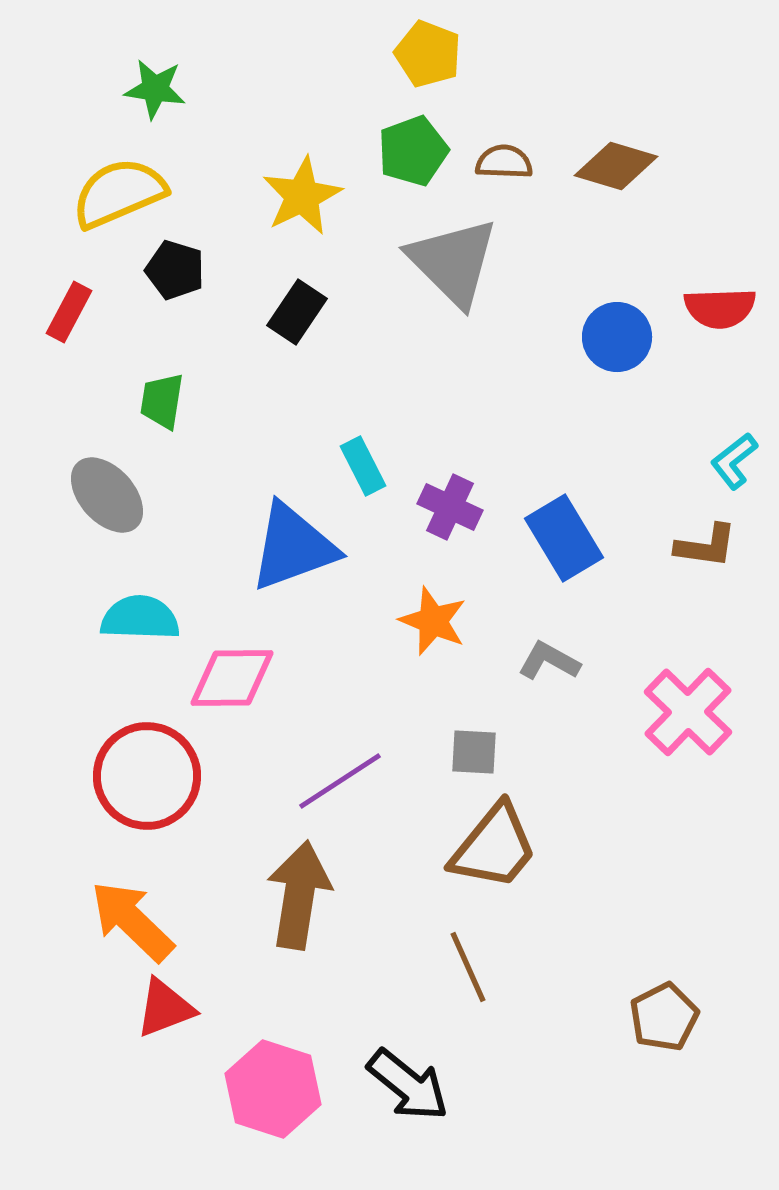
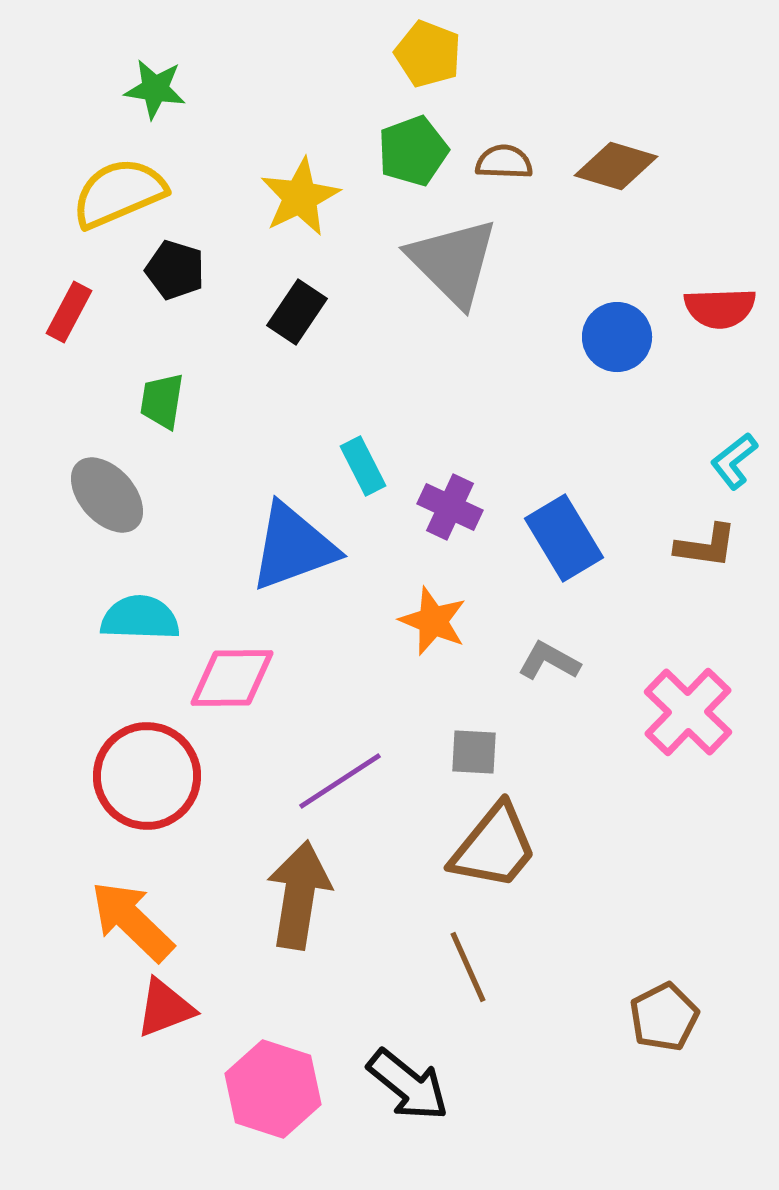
yellow star: moved 2 px left, 1 px down
